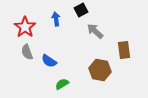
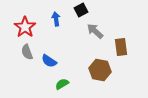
brown rectangle: moved 3 px left, 3 px up
